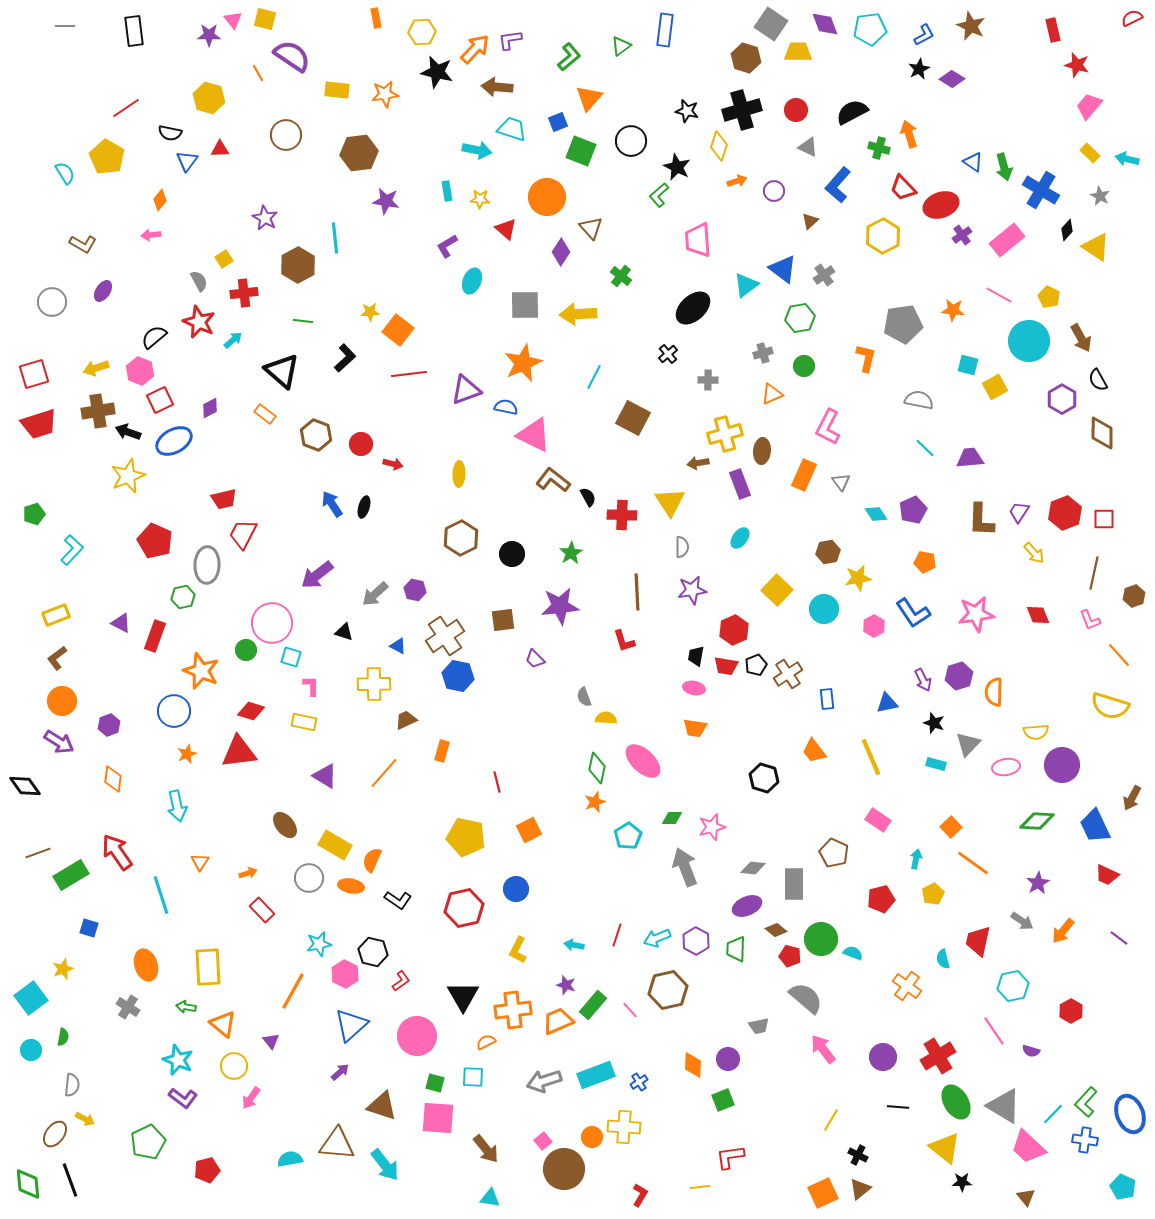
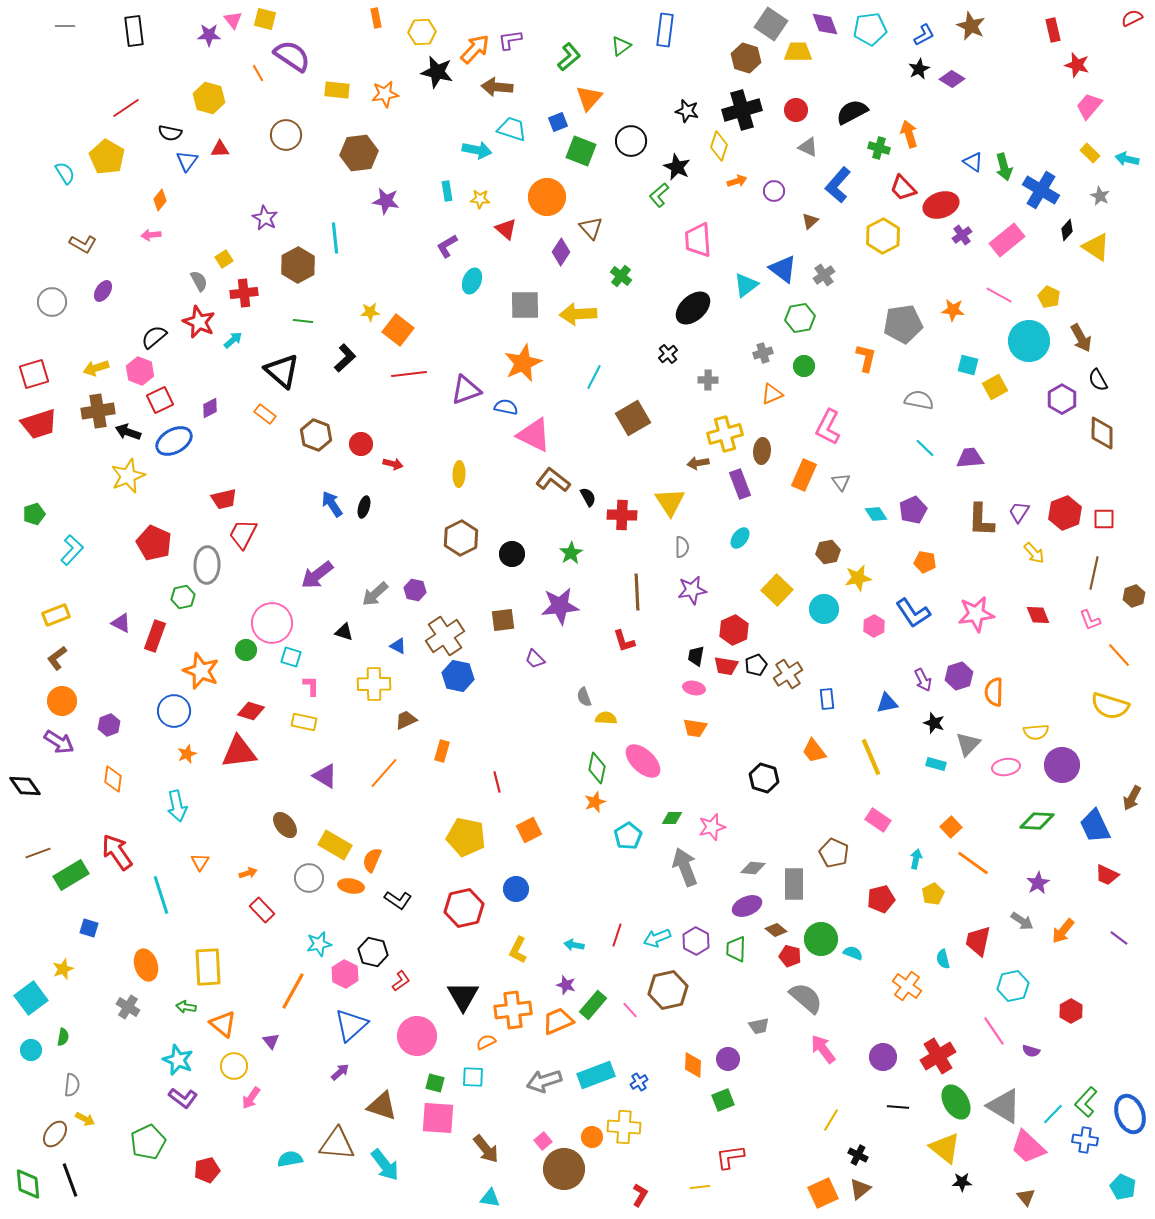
brown square at (633, 418): rotated 32 degrees clockwise
red pentagon at (155, 541): moved 1 px left, 2 px down
